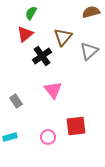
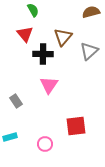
green semicircle: moved 2 px right, 3 px up; rotated 120 degrees clockwise
red triangle: rotated 30 degrees counterclockwise
black cross: moved 1 px right, 2 px up; rotated 36 degrees clockwise
pink triangle: moved 4 px left, 5 px up; rotated 12 degrees clockwise
pink circle: moved 3 px left, 7 px down
